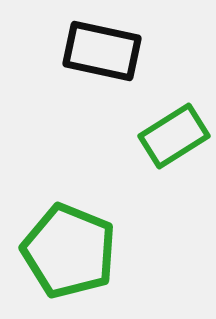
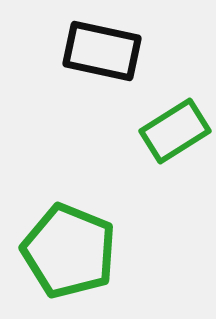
green rectangle: moved 1 px right, 5 px up
